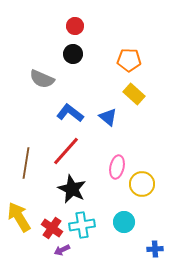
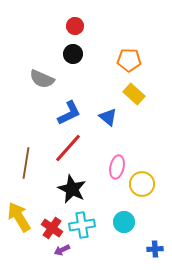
blue L-shape: moved 1 px left; rotated 116 degrees clockwise
red line: moved 2 px right, 3 px up
